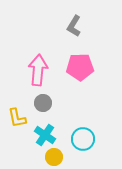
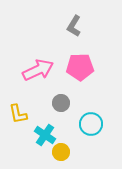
pink arrow: rotated 60 degrees clockwise
gray circle: moved 18 px right
yellow L-shape: moved 1 px right, 4 px up
cyan circle: moved 8 px right, 15 px up
yellow circle: moved 7 px right, 5 px up
